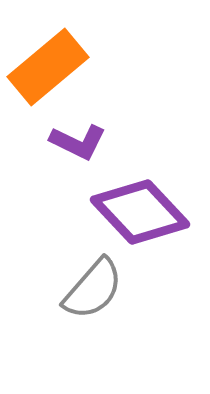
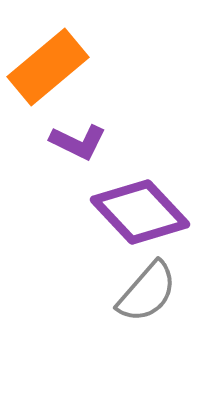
gray semicircle: moved 54 px right, 3 px down
